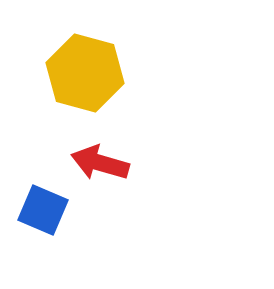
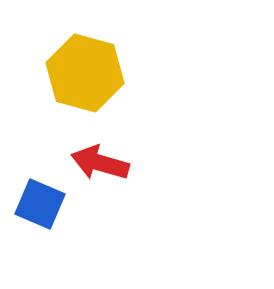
blue square: moved 3 px left, 6 px up
